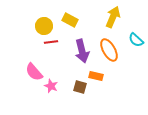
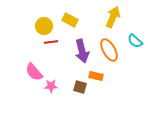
cyan semicircle: moved 1 px left, 1 px down
pink star: rotated 24 degrees counterclockwise
